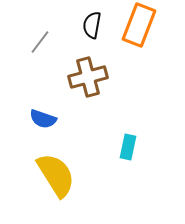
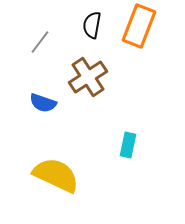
orange rectangle: moved 1 px down
brown cross: rotated 18 degrees counterclockwise
blue semicircle: moved 16 px up
cyan rectangle: moved 2 px up
yellow semicircle: rotated 33 degrees counterclockwise
